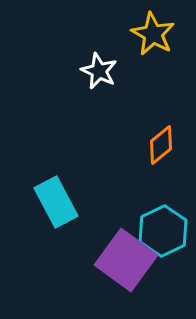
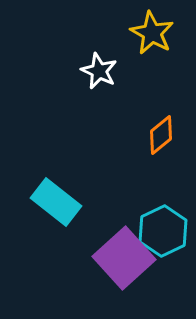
yellow star: moved 1 px left, 1 px up
orange diamond: moved 10 px up
cyan rectangle: rotated 24 degrees counterclockwise
purple square: moved 2 px left, 2 px up; rotated 12 degrees clockwise
